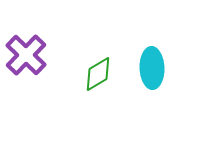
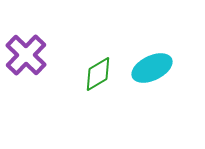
cyan ellipse: rotated 66 degrees clockwise
